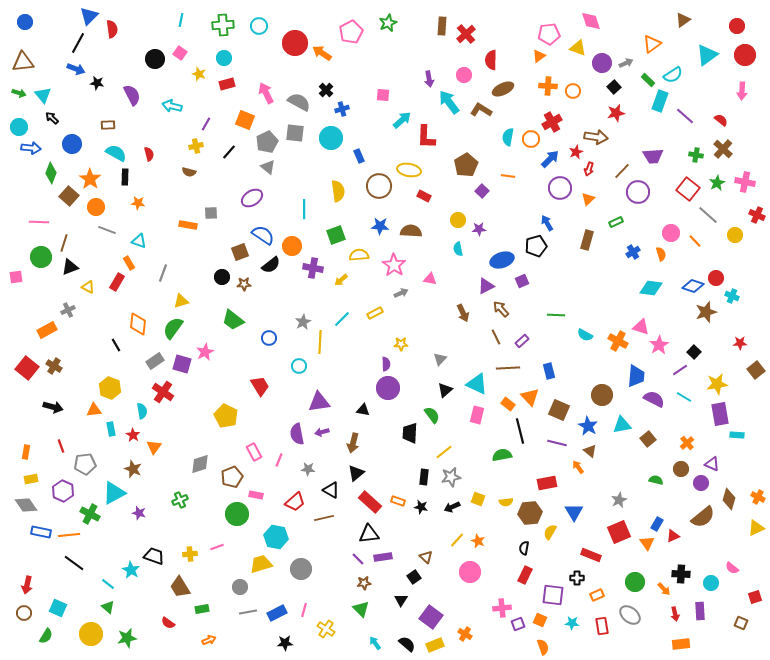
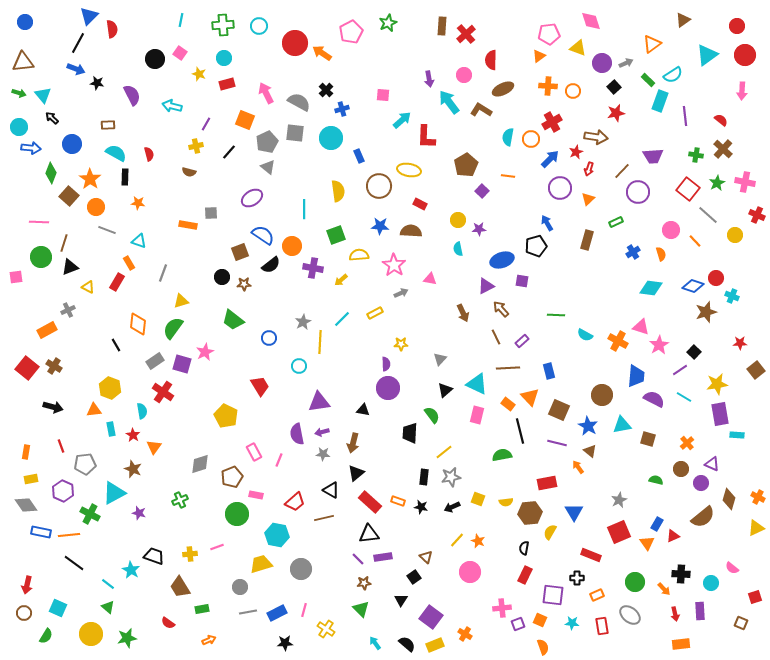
purple line at (685, 116): rotated 42 degrees clockwise
red rectangle at (424, 196): moved 4 px left, 8 px down
pink circle at (671, 233): moved 3 px up
purple square at (522, 281): rotated 32 degrees clockwise
brown square at (648, 439): rotated 35 degrees counterclockwise
gray star at (308, 469): moved 15 px right, 15 px up
cyan hexagon at (276, 537): moved 1 px right, 2 px up
